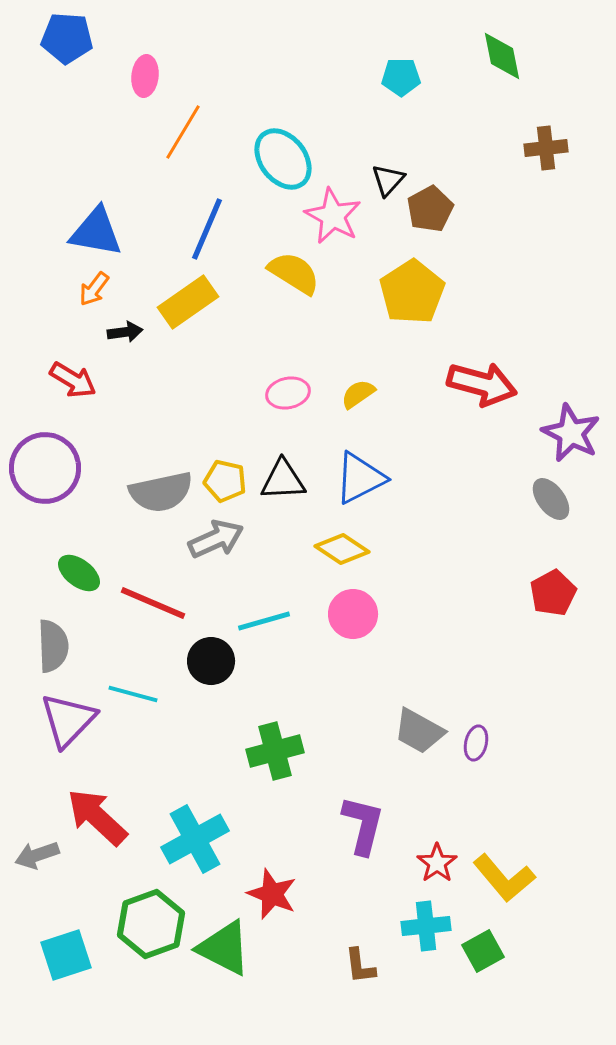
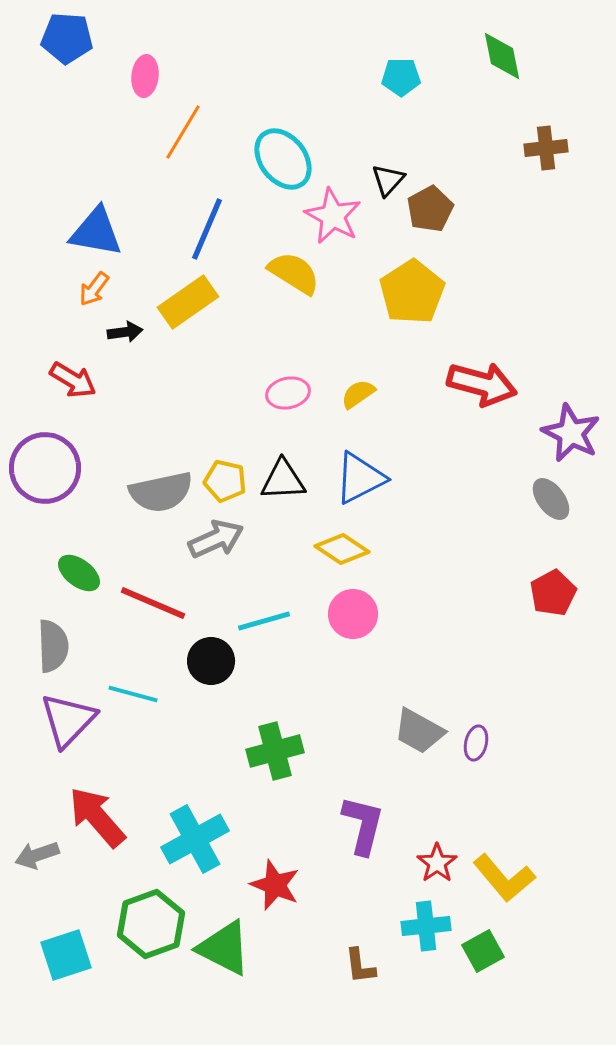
red arrow at (97, 817): rotated 6 degrees clockwise
red star at (272, 894): moved 3 px right, 9 px up
